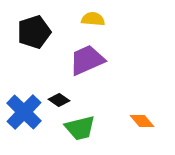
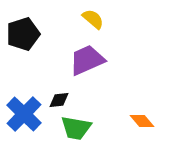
yellow semicircle: rotated 35 degrees clockwise
black pentagon: moved 11 px left, 2 px down
black diamond: rotated 40 degrees counterclockwise
blue cross: moved 2 px down
green trapezoid: moved 4 px left; rotated 24 degrees clockwise
